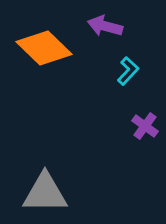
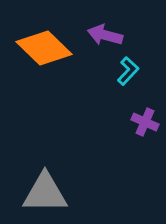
purple arrow: moved 9 px down
purple cross: moved 4 px up; rotated 12 degrees counterclockwise
